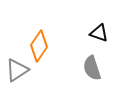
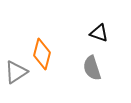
orange diamond: moved 3 px right, 8 px down; rotated 20 degrees counterclockwise
gray triangle: moved 1 px left, 2 px down
